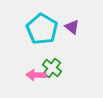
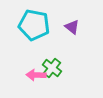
cyan pentagon: moved 8 px left, 4 px up; rotated 20 degrees counterclockwise
